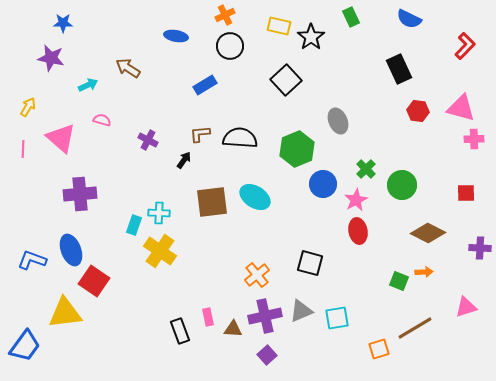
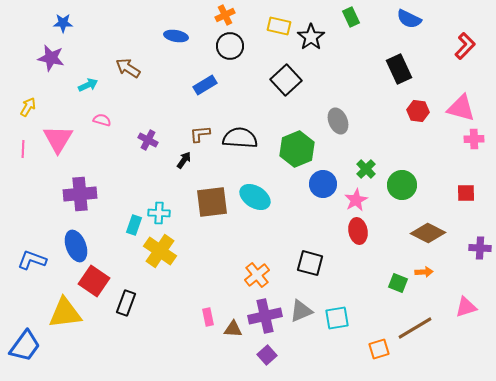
pink triangle at (61, 138): moved 3 px left, 1 px down; rotated 20 degrees clockwise
blue ellipse at (71, 250): moved 5 px right, 4 px up
green square at (399, 281): moved 1 px left, 2 px down
black rectangle at (180, 331): moved 54 px left, 28 px up; rotated 40 degrees clockwise
